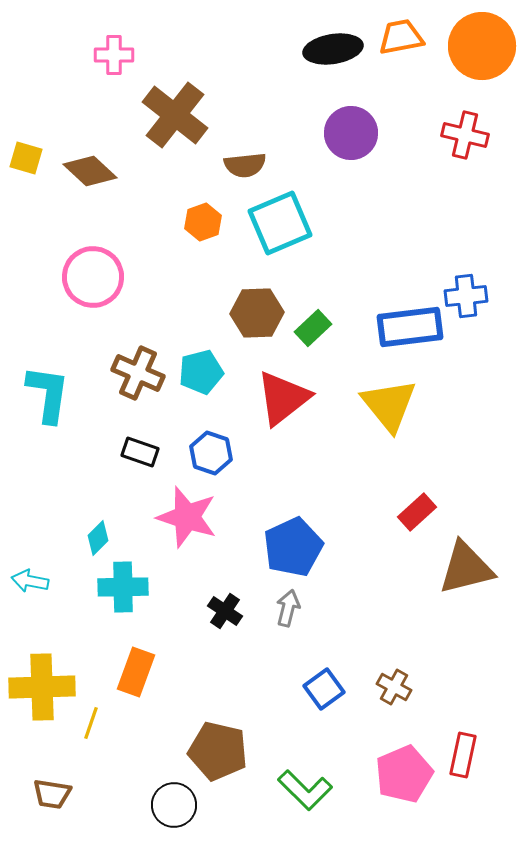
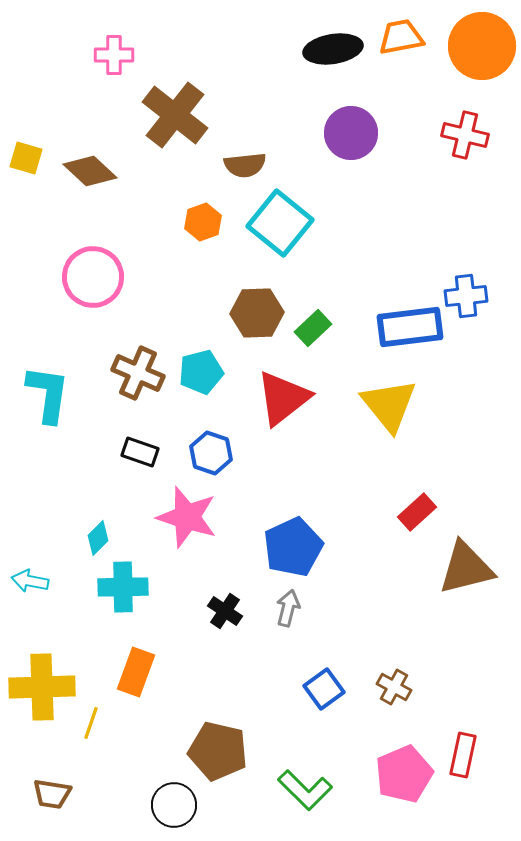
cyan square at (280, 223): rotated 28 degrees counterclockwise
